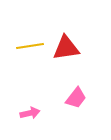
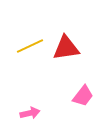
yellow line: rotated 16 degrees counterclockwise
pink trapezoid: moved 7 px right, 2 px up
